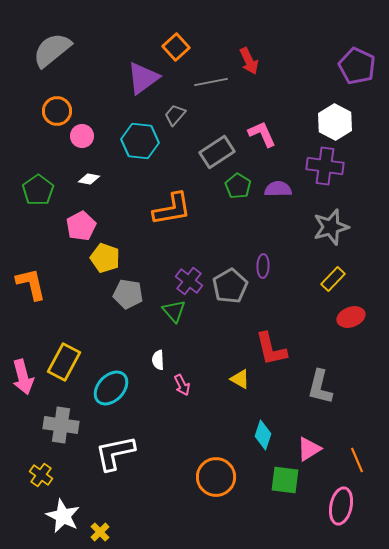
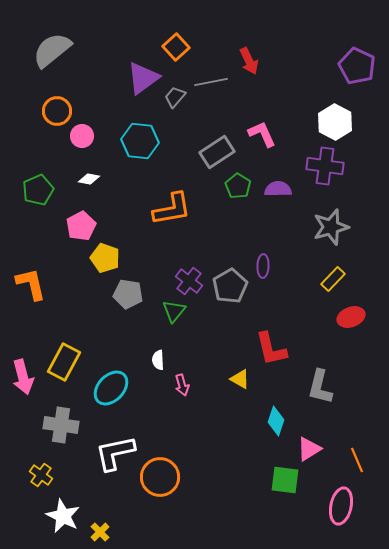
gray trapezoid at (175, 115): moved 18 px up
green pentagon at (38, 190): rotated 12 degrees clockwise
green triangle at (174, 311): rotated 20 degrees clockwise
pink arrow at (182, 385): rotated 10 degrees clockwise
cyan diamond at (263, 435): moved 13 px right, 14 px up
orange circle at (216, 477): moved 56 px left
